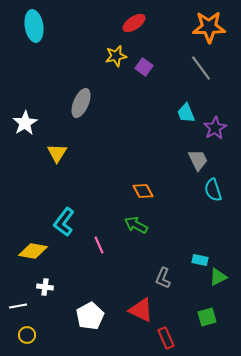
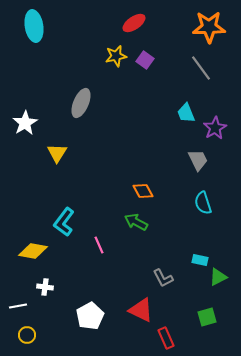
purple square: moved 1 px right, 7 px up
cyan semicircle: moved 10 px left, 13 px down
green arrow: moved 3 px up
gray L-shape: rotated 50 degrees counterclockwise
